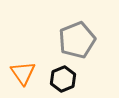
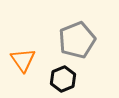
orange triangle: moved 13 px up
